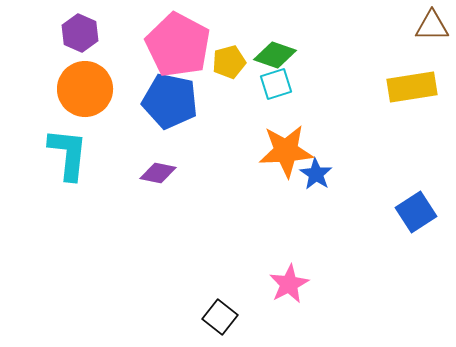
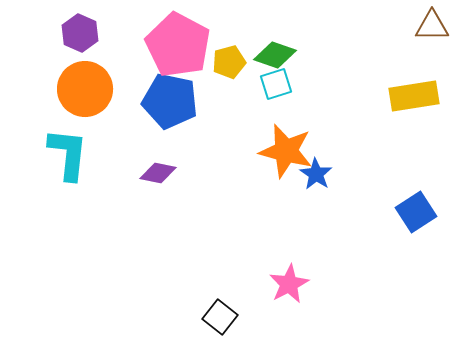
yellow rectangle: moved 2 px right, 9 px down
orange star: rotated 18 degrees clockwise
